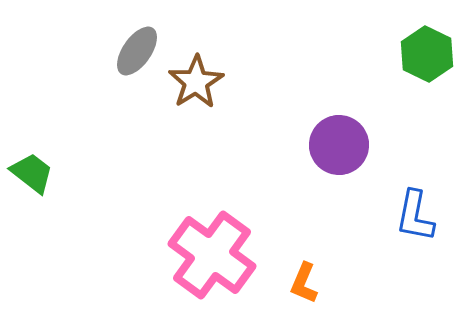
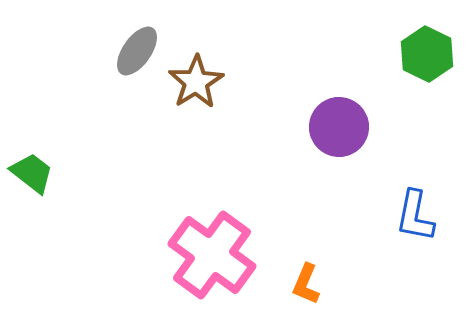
purple circle: moved 18 px up
orange L-shape: moved 2 px right, 1 px down
